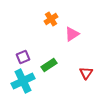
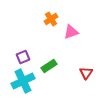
pink triangle: moved 1 px left, 2 px up; rotated 14 degrees clockwise
green rectangle: moved 1 px down
